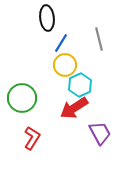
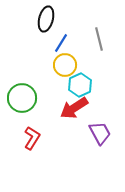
black ellipse: moved 1 px left, 1 px down; rotated 20 degrees clockwise
